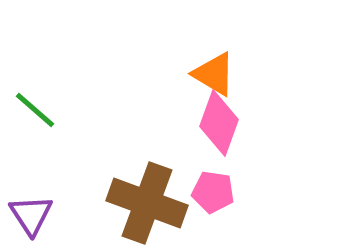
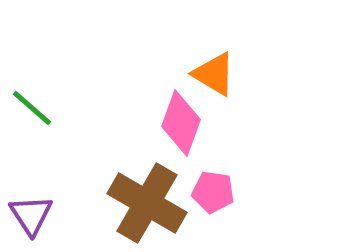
green line: moved 3 px left, 2 px up
pink diamond: moved 38 px left
brown cross: rotated 10 degrees clockwise
